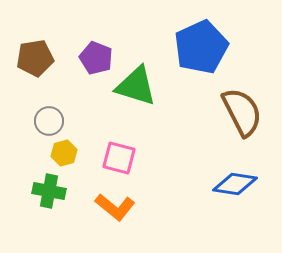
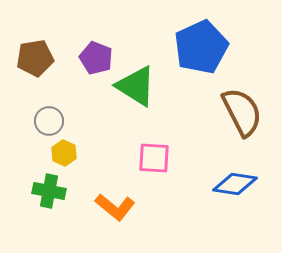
green triangle: rotated 15 degrees clockwise
yellow hexagon: rotated 20 degrees counterclockwise
pink square: moved 35 px right; rotated 12 degrees counterclockwise
